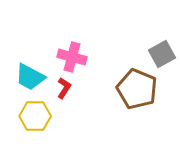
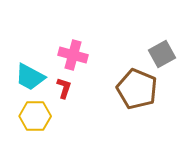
pink cross: moved 1 px right, 2 px up
red L-shape: rotated 15 degrees counterclockwise
